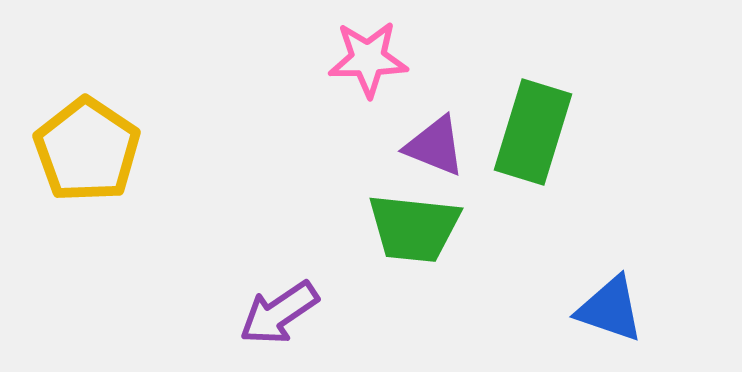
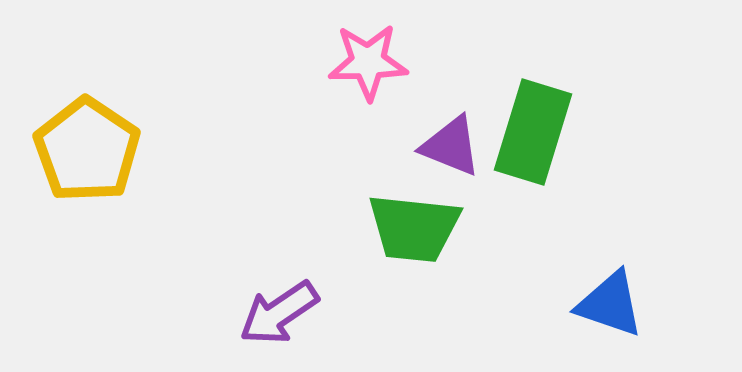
pink star: moved 3 px down
purple triangle: moved 16 px right
blue triangle: moved 5 px up
